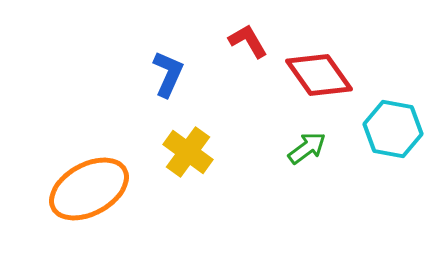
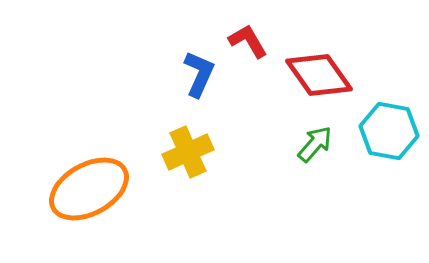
blue L-shape: moved 31 px right
cyan hexagon: moved 4 px left, 2 px down
green arrow: moved 8 px right, 4 px up; rotated 12 degrees counterclockwise
yellow cross: rotated 30 degrees clockwise
